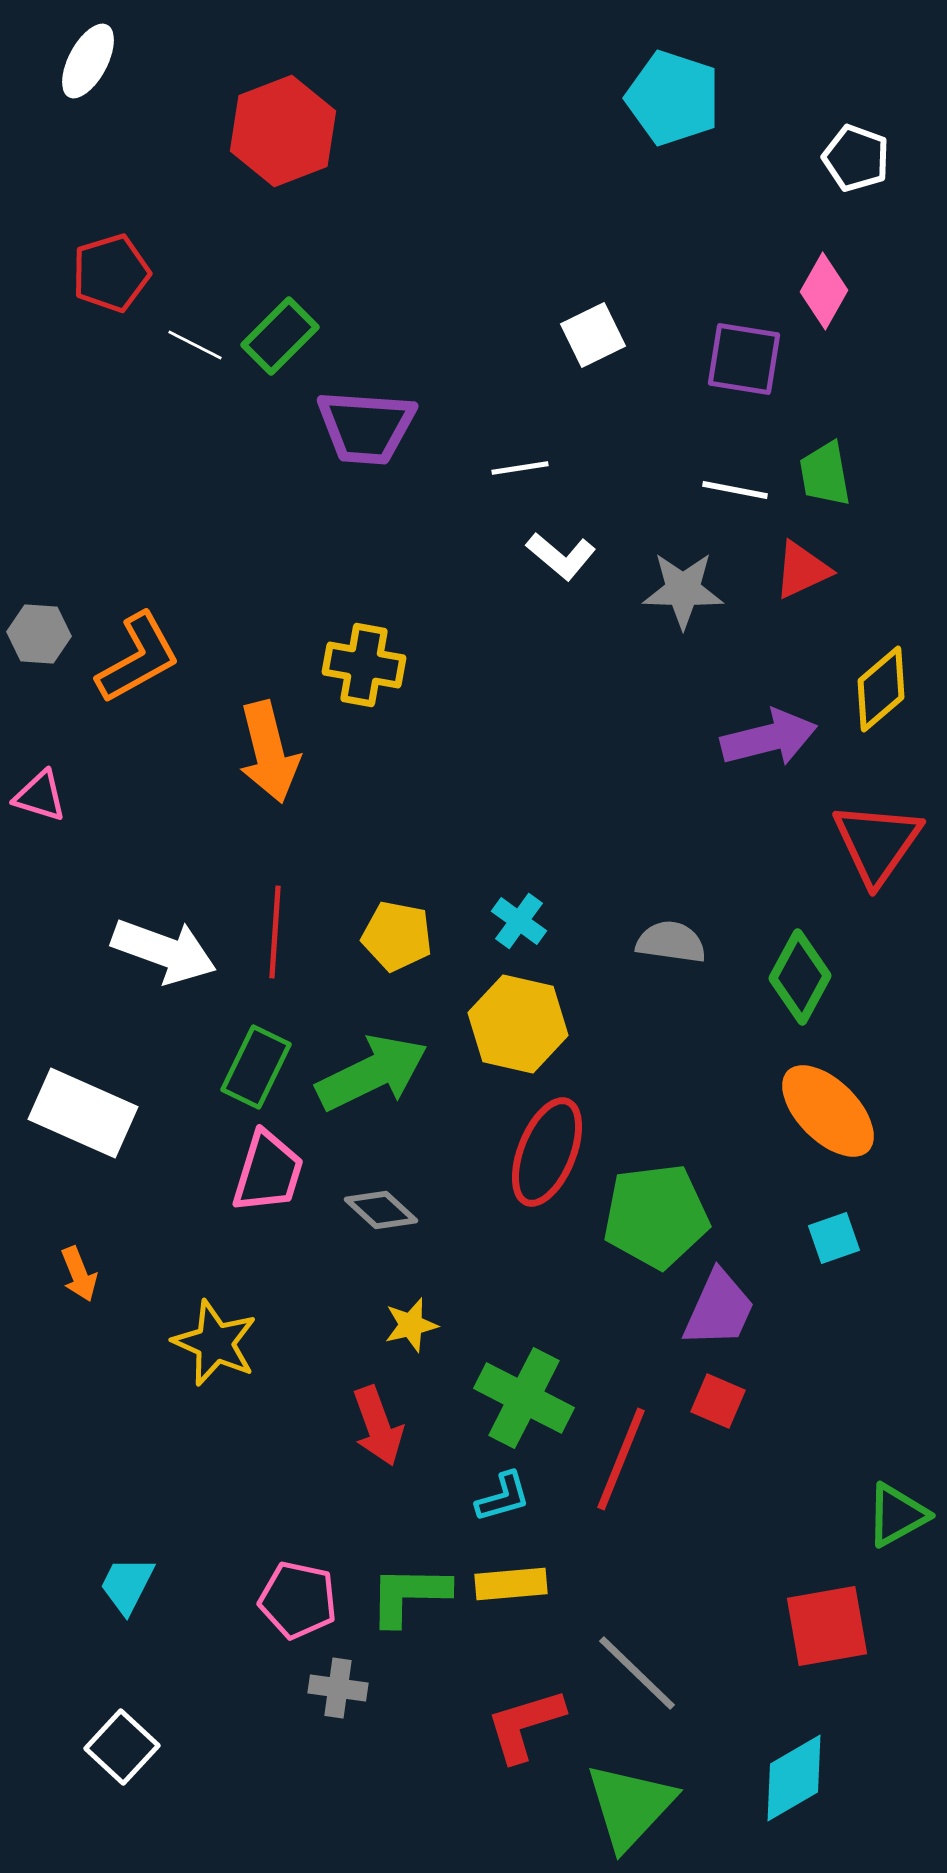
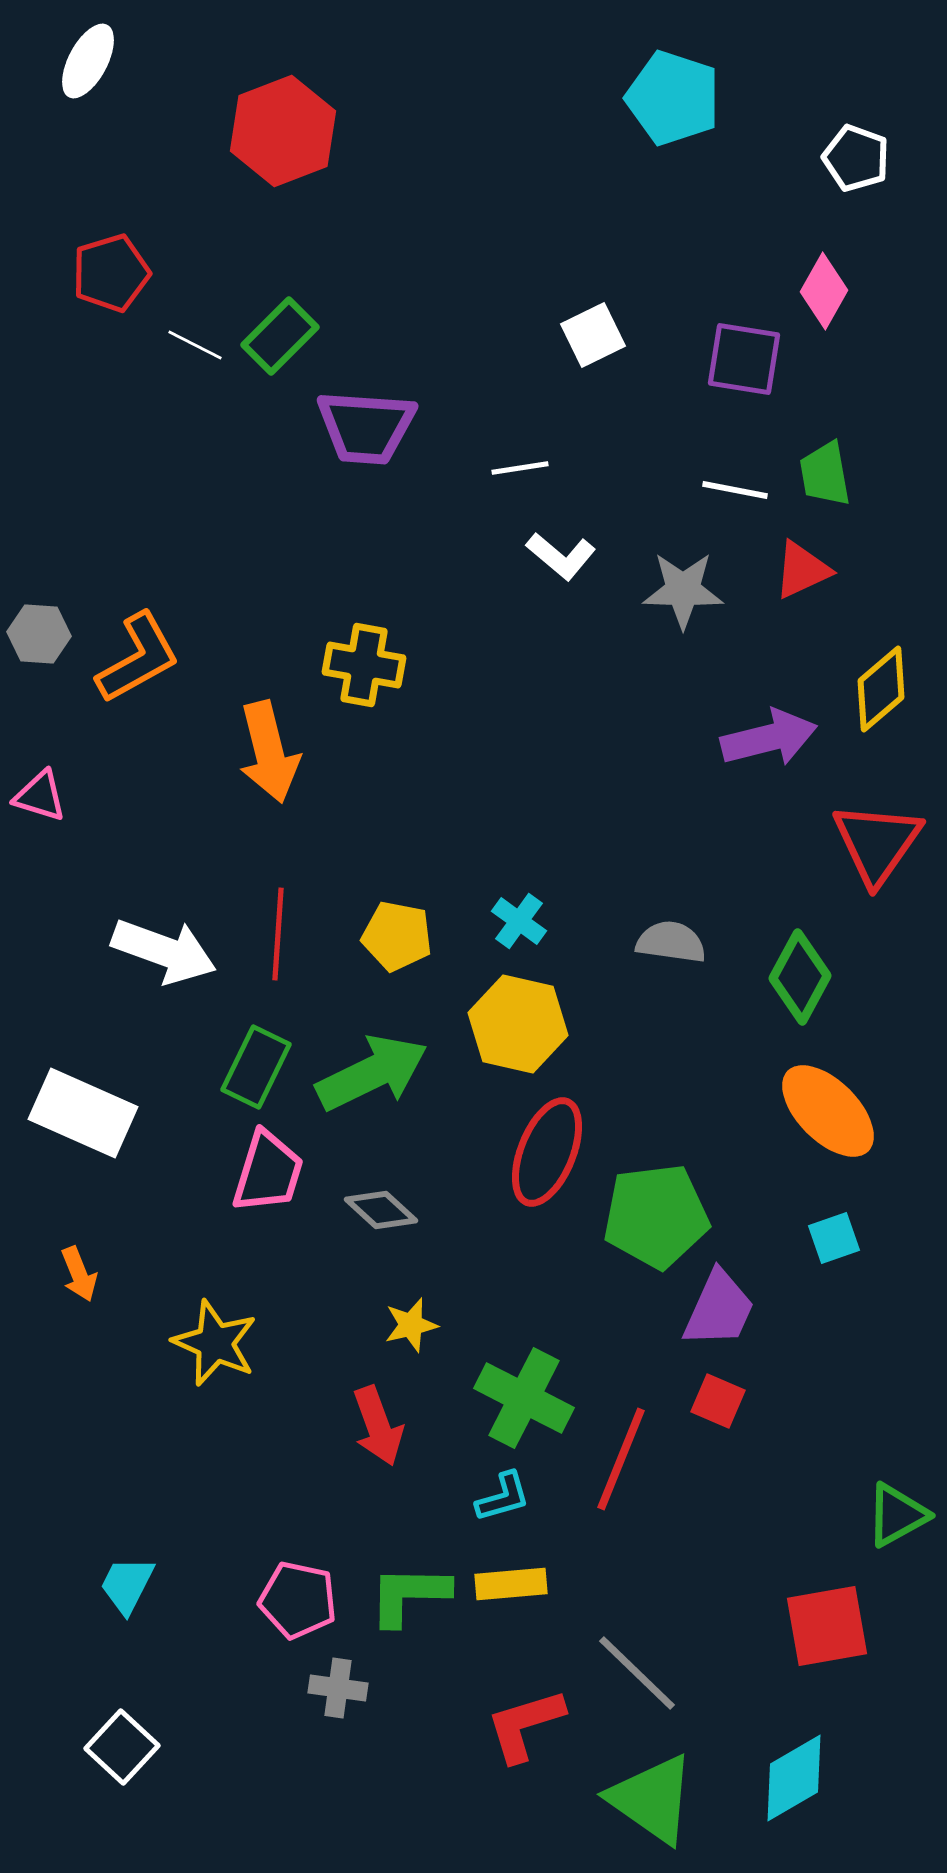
red line at (275, 932): moved 3 px right, 2 px down
green triangle at (630, 1806): moved 22 px right, 7 px up; rotated 38 degrees counterclockwise
